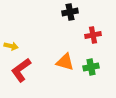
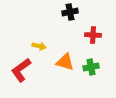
red cross: rotated 14 degrees clockwise
yellow arrow: moved 28 px right
